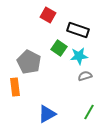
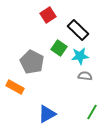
red square: rotated 28 degrees clockwise
black rectangle: rotated 25 degrees clockwise
cyan star: moved 1 px right
gray pentagon: moved 3 px right
gray semicircle: rotated 24 degrees clockwise
orange rectangle: rotated 54 degrees counterclockwise
green line: moved 3 px right
